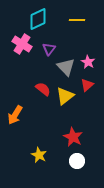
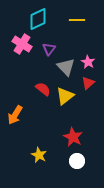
red triangle: moved 1 px right, 2 px up
